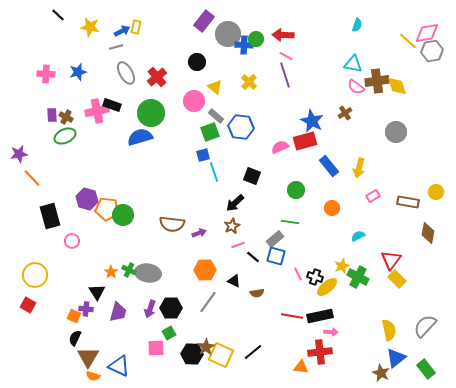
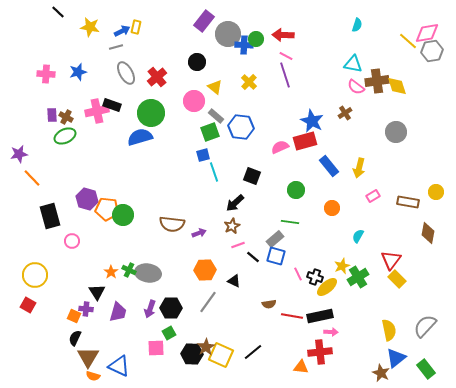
black line at (58, 15): moved 3 px up
cyan semicircle at (358, 236): rotated 32 degrees counterclockwise
green cross at (358, 277): rotated 30 degrees clockwise
brown semicircle at (257, 293): moved 12 px right, 11 px down
